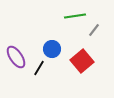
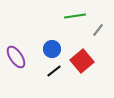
gray line: moved 4 px right
black line: moved 15 px right, 3 px down; rotated 21 degrees clockwise
